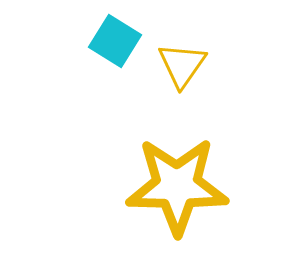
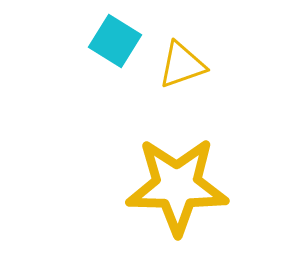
yellow triangle: rotated 36 degrees clockwise
